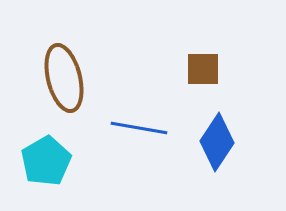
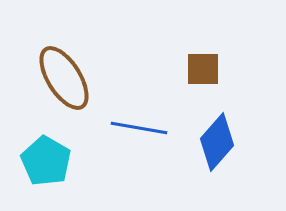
brown ellipse: rotated 18 degrees counterclockwise
blue diamond: rotated 8 degrees clockwise
cyan pentagon: rotated 12 degrees counterclockwise
